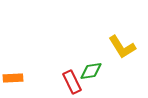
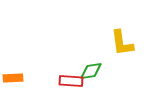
yellow L-shape: moved 4 px up; rotated 24 degrees clockwise
red rectangle: moved 1 px left, 1 px up; rotated 60 degrees counterclockwise
